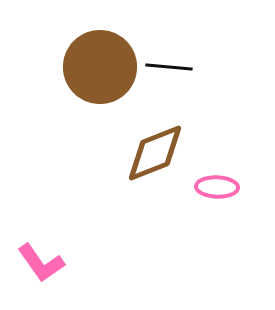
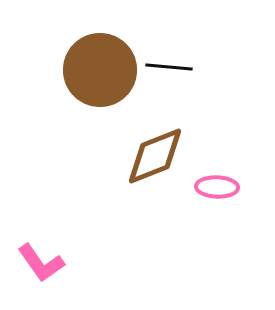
brown circle: moved 3 px down
brown diamond: moved 3 px down
